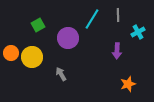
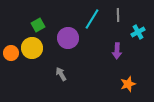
yellow circle: moved 9 px up
